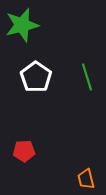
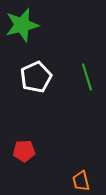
white pentagon: rotated 12 degrees clockwise
orange trapezoid: moved 5 px left, 2 px down
